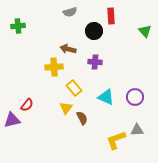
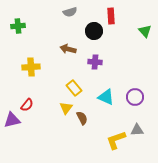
yellow cross: moved 23 px left
